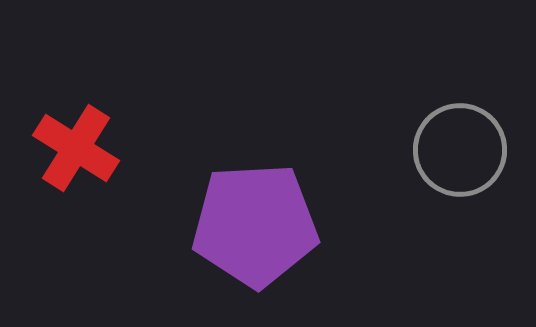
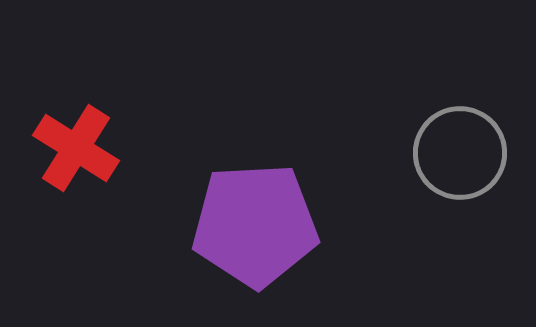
gray circle: moved 3 px down
